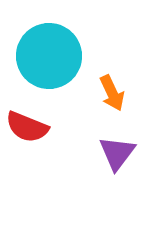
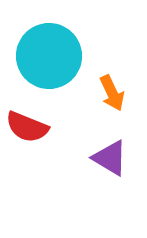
purple triangle: moved 7 px left, 5 px down; rotated 36 degrees counterclockwise
